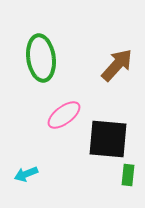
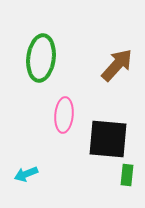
green ellipse: rotated 15 degrees clockwise
pink ellipse: rotated 48 degrees counterclockwise
green rectangle: moved 1 px left
